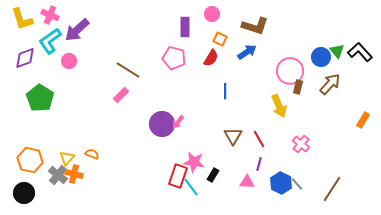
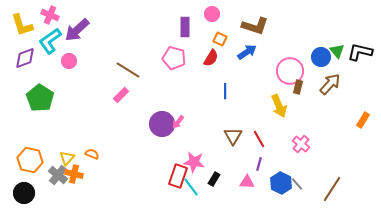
yellow L-shape at (22, 19): moved 6 px down
black L-shape at (360, 52): rotated 35 degrees counterclockwise
black rectangle at (213, 175): moved 1 px right, 4 px down
